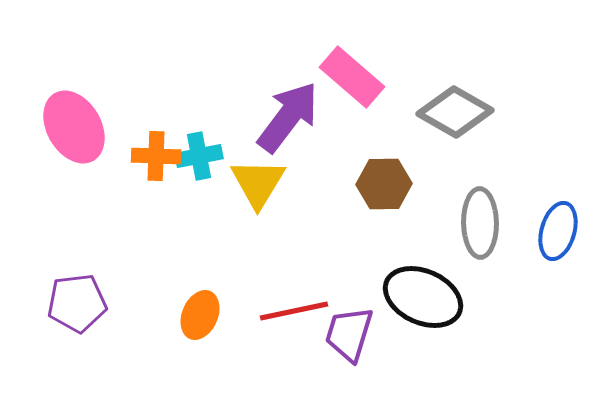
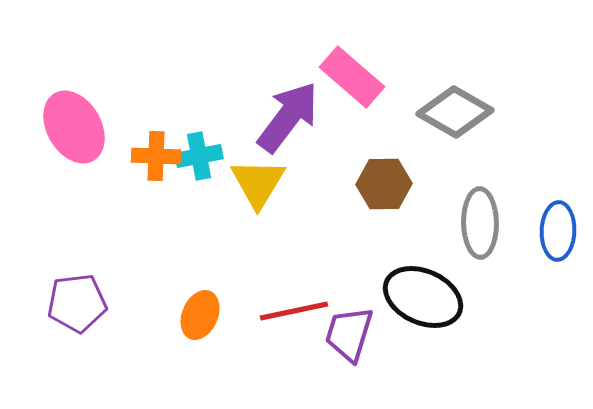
blue ellipse: rotated 14 degrees counterclockwise
